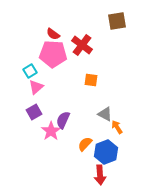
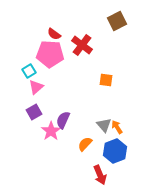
brown square: rotated 18 degrees counterclockwise
red semicircle: moved 1 px right
pink pentagon: moved 3 px left
cyan square: moved 1 px left
orange square: moved 15 px right
gray triangle: moved 1 px left, 11 px down; rotated 21 degrees clockwise
blue hexagon: moved 9 px right, 1 px up
red arrow: rotated 18 degrees counterclockwise
